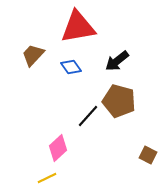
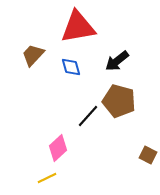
blue diamond: rotated 20 degrees clockwise
